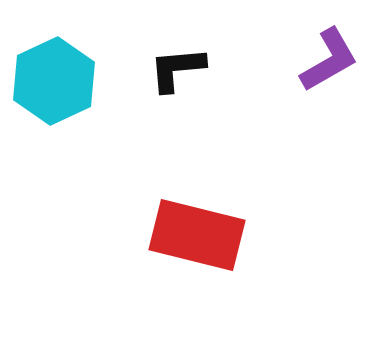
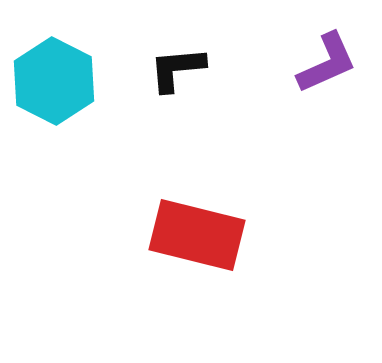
purple L-shape: moved 2 px left, 3 px down; rotated 6 degrees clockwise
cyan hexagon: rotated 8 degrees counterclockwise
